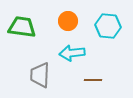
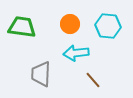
orange circle: moved 2 px right, 3 px down
cyan arrow: moved 4 px right
gray trapezoid: moved 1 px right, 1 px up
brown line: rotated 48 degrees clockwise
